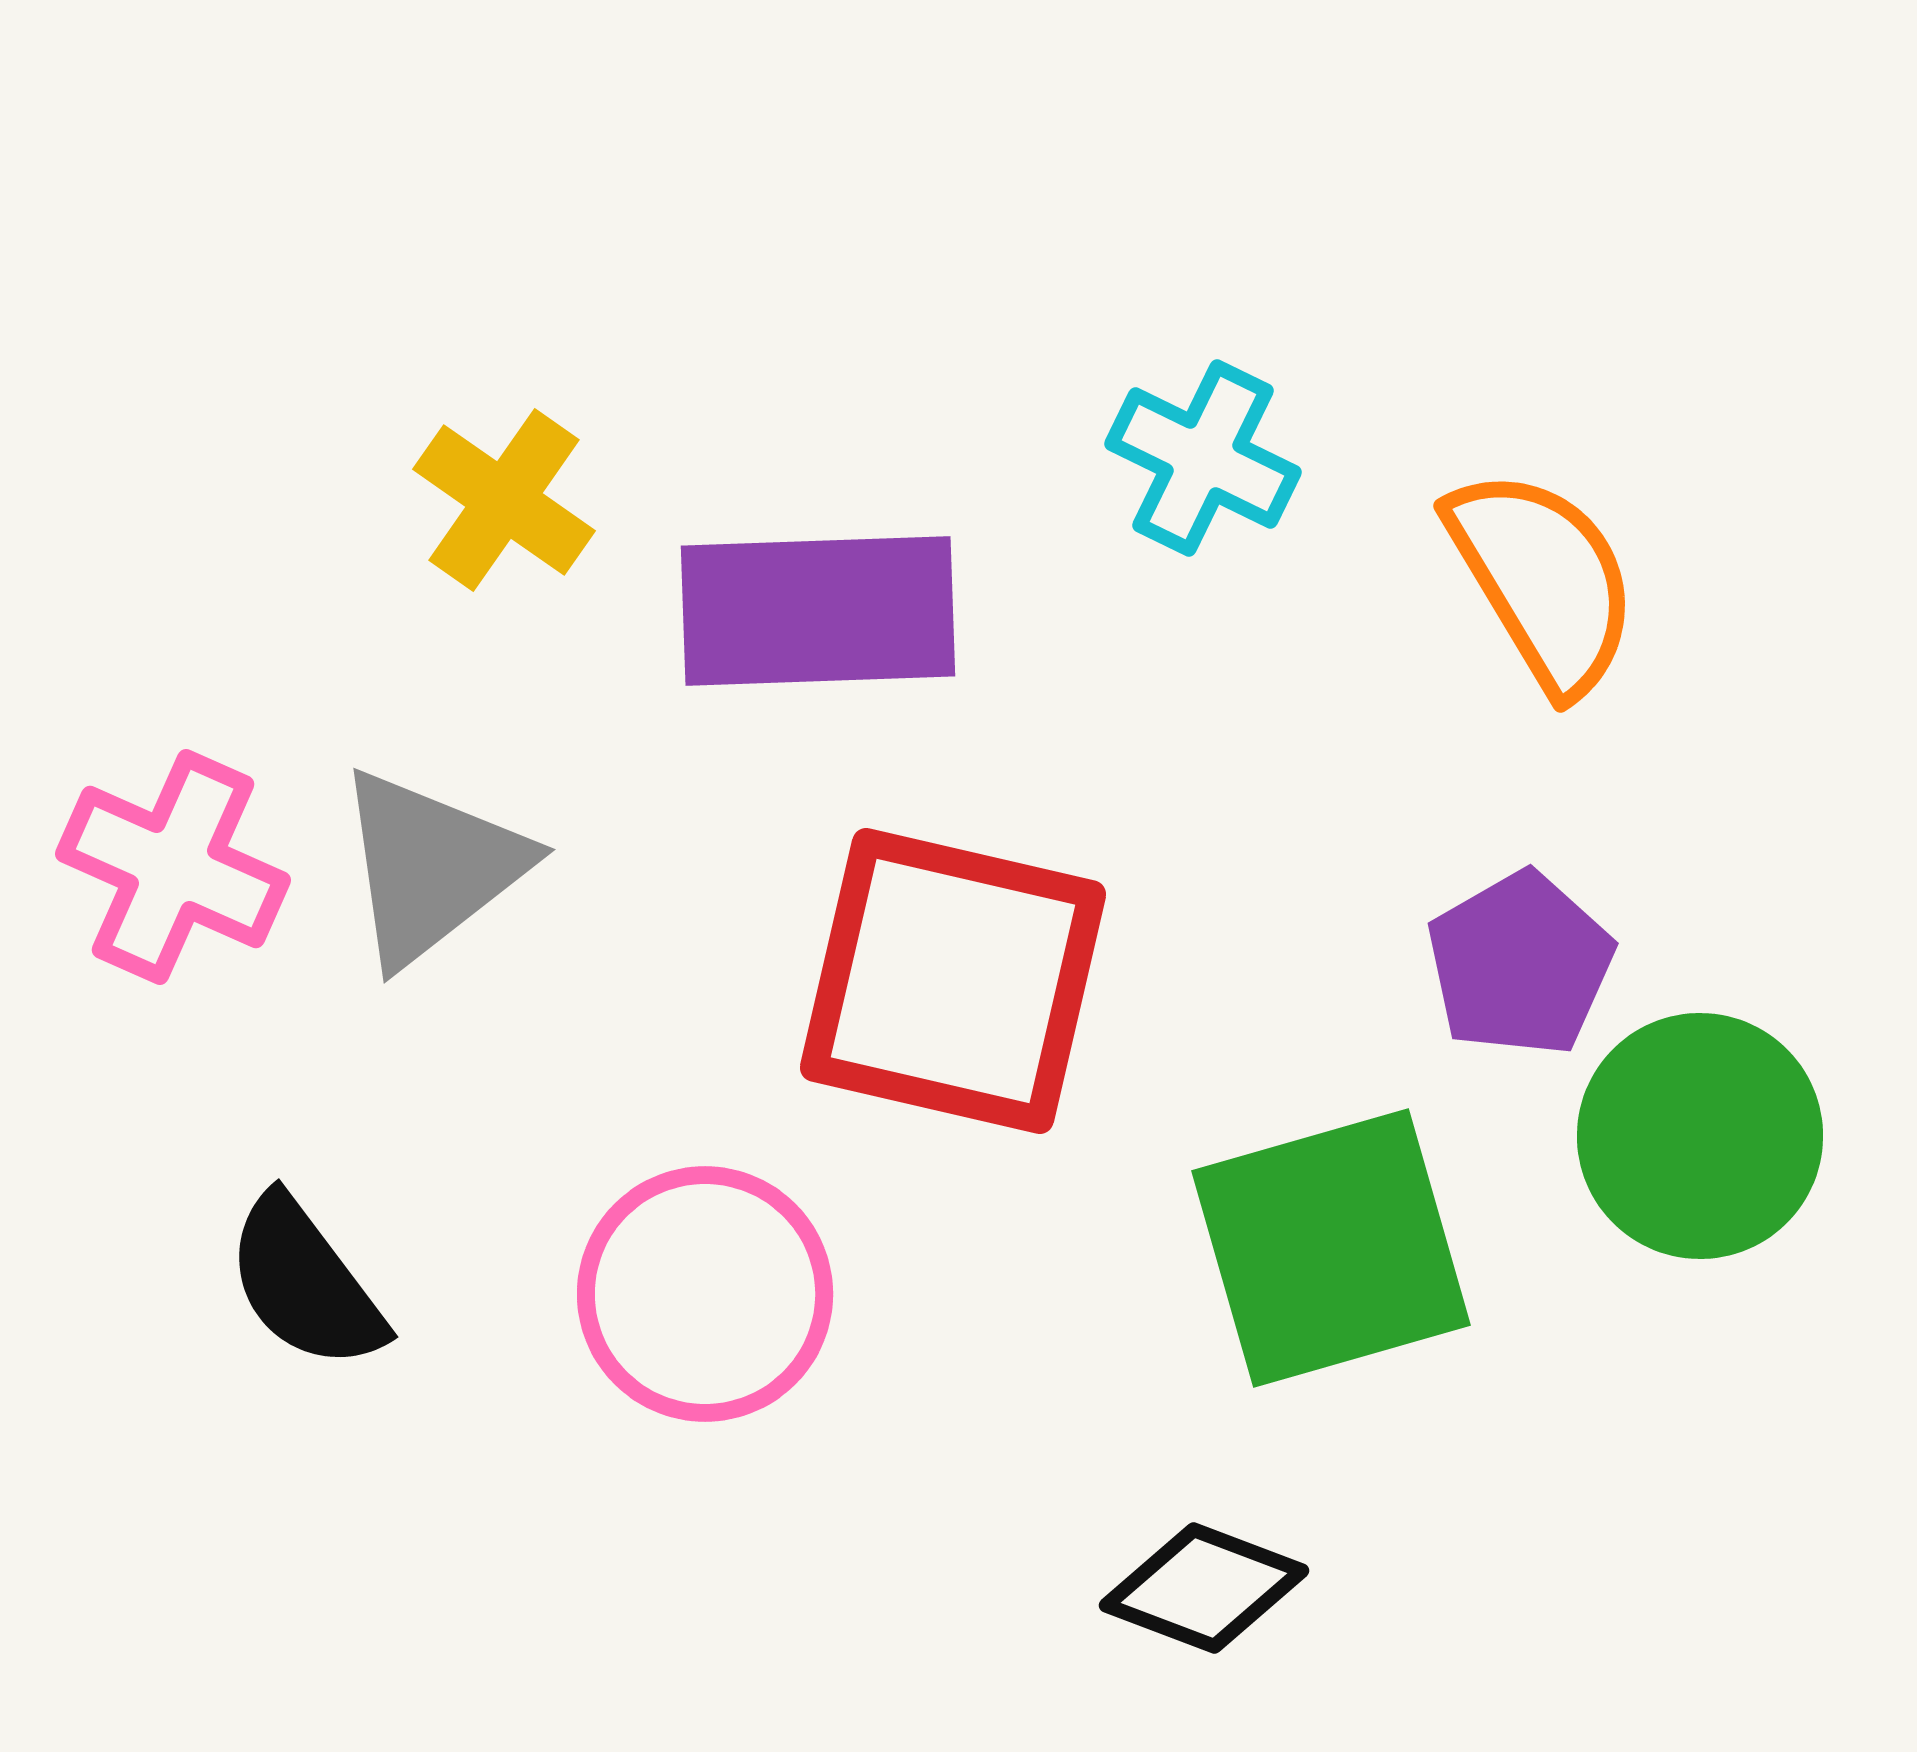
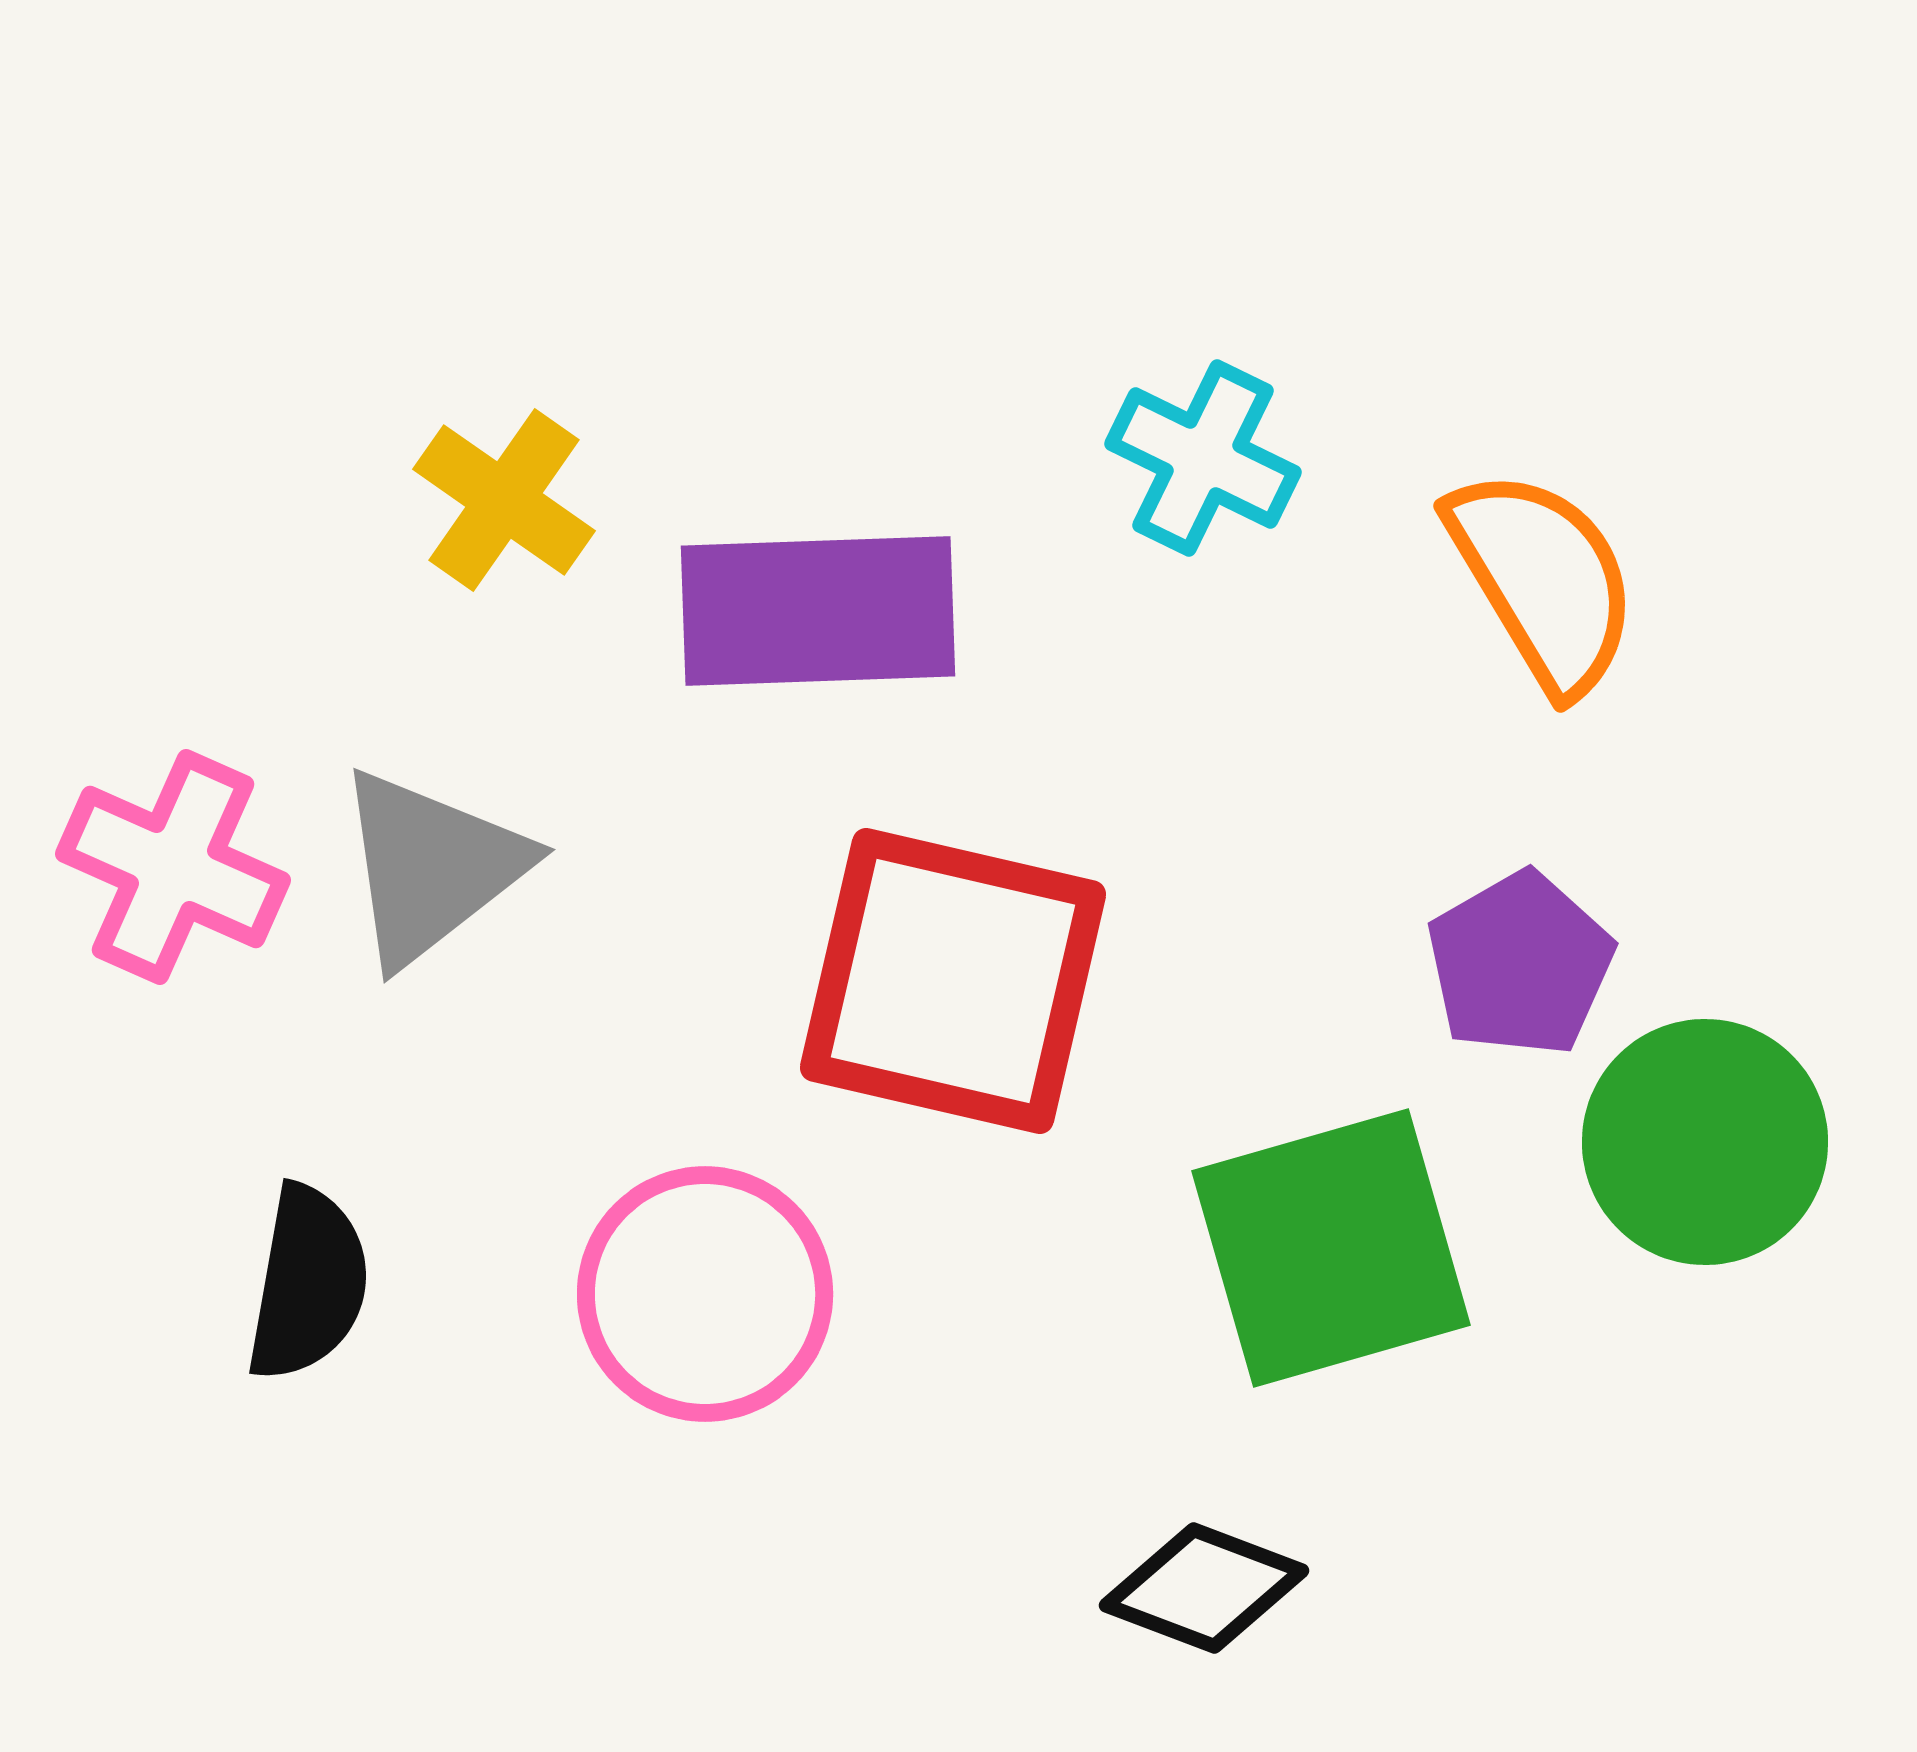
green circle: moved 5 px right, 6 px down
black semicircle: moved 3 px right; rotated 133 degrees counterclockwise
